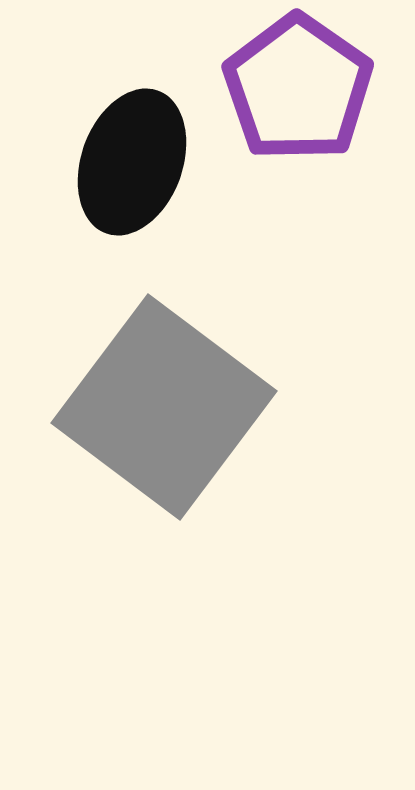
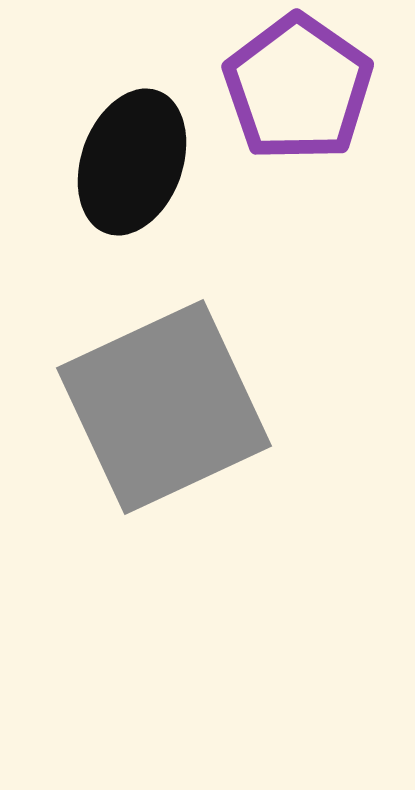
gray square: rotated 28 degrees clockwise
